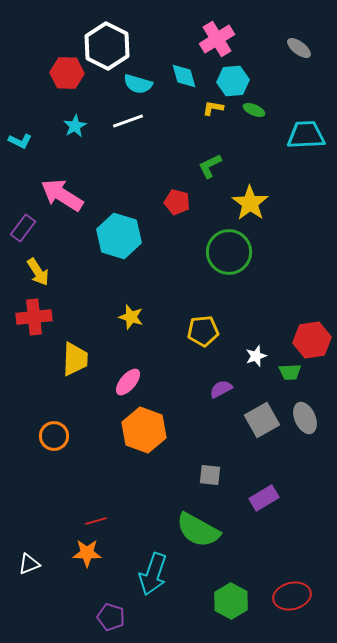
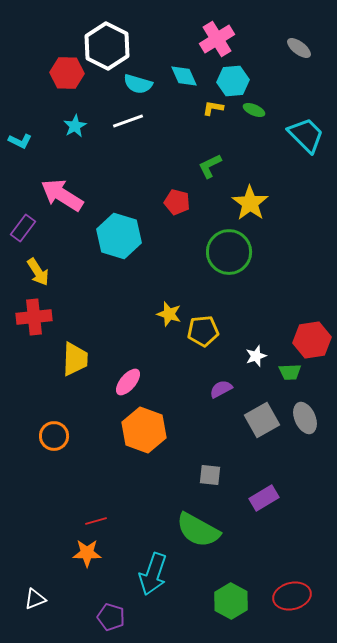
cyan diamond at (184, 76): rotated 8 degrees counterclockwise
cyan trapezoid at (306, 135): rotated 48 degrees clockwise
yellow star at (131, 317): moved 38 px right, 3 px up
white triangle at (29, 564): moved 6 px right, 35 px down
